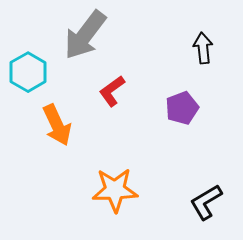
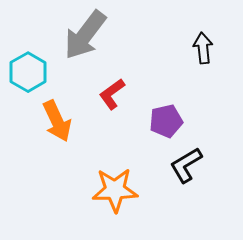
red L-shape: moved 3 px down
purple pentagon: moved 16 px left, 13 px down; rotated 8 degrees clockwise
orange arrow: moved 4 px up
black L-shape: moved 20 px left, 37 px up
